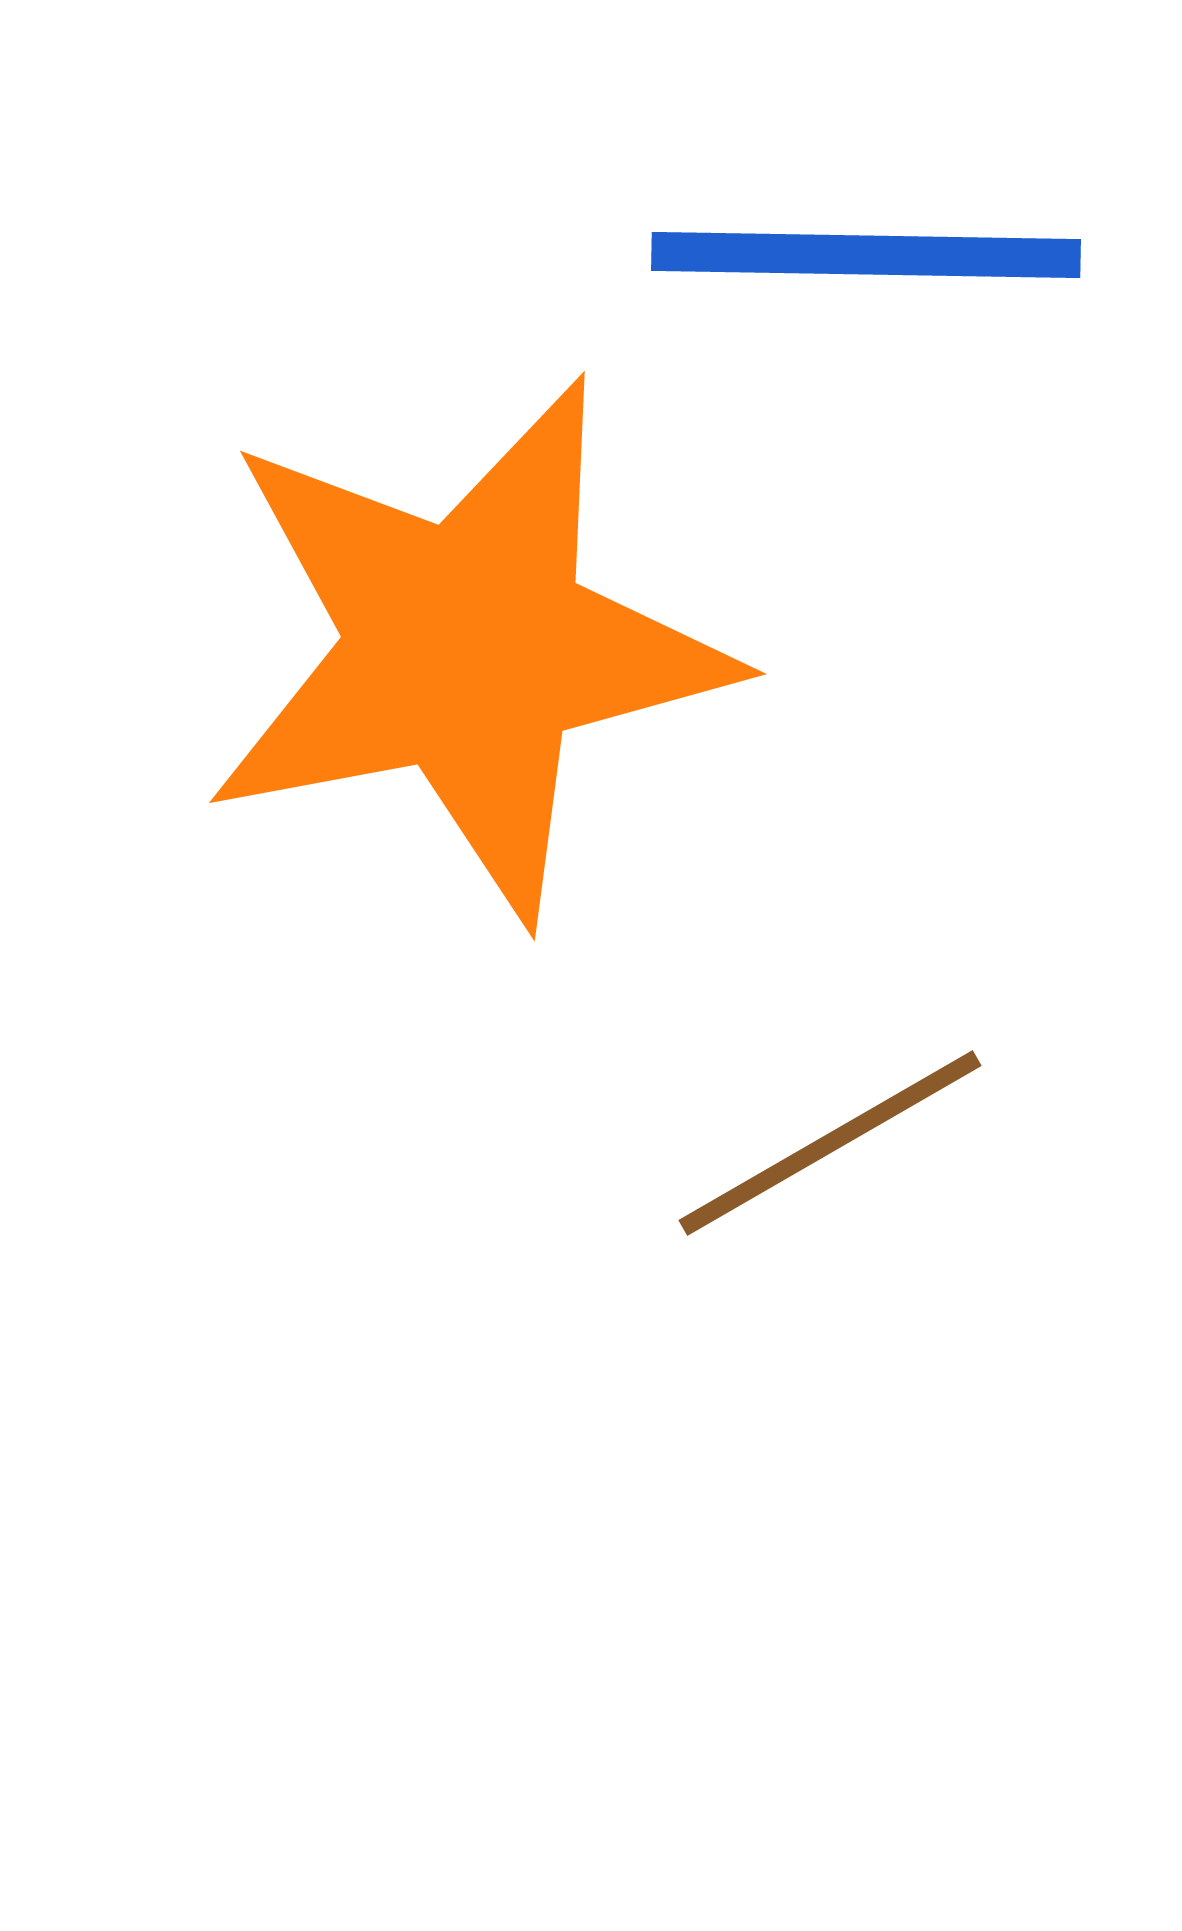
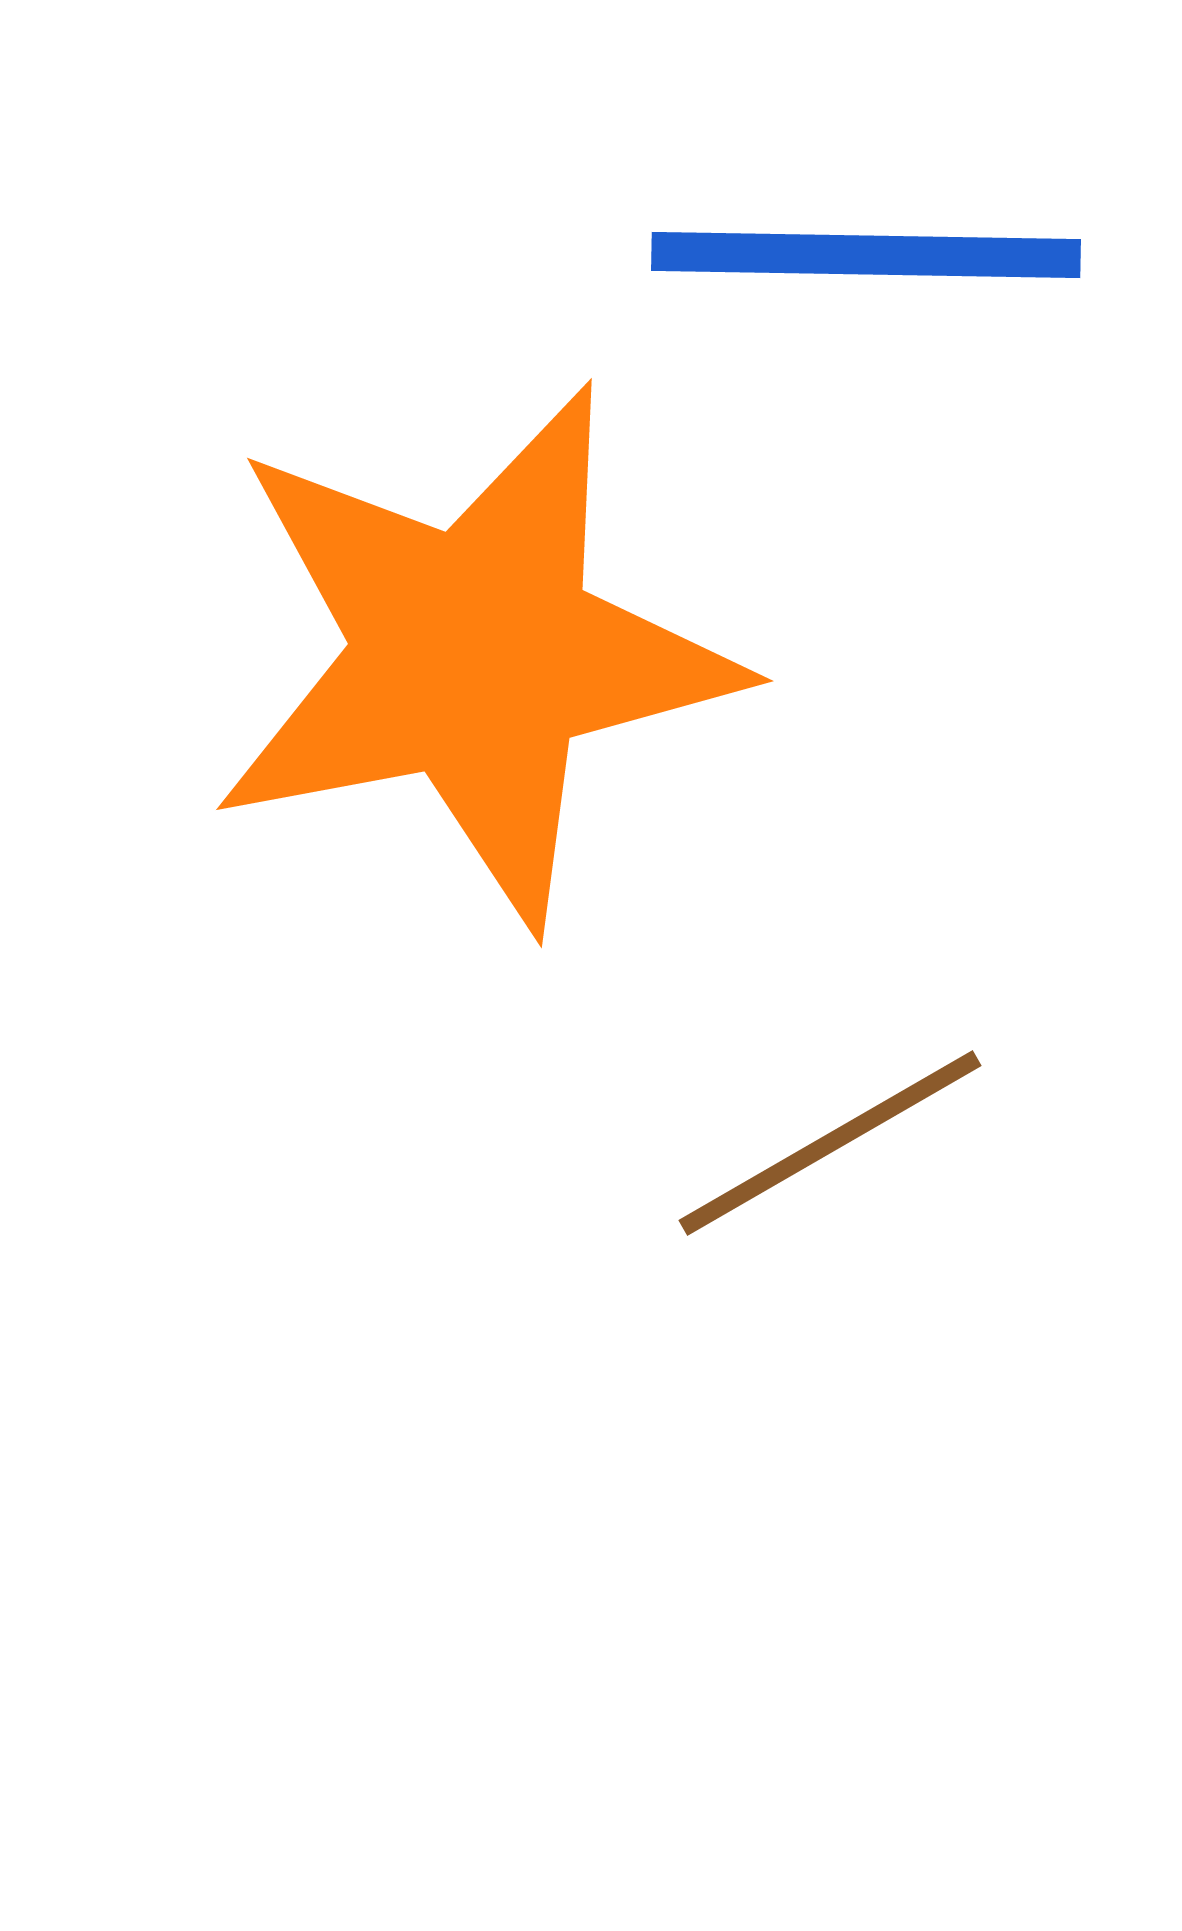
orange star: moved 7 px right, 7 px down
